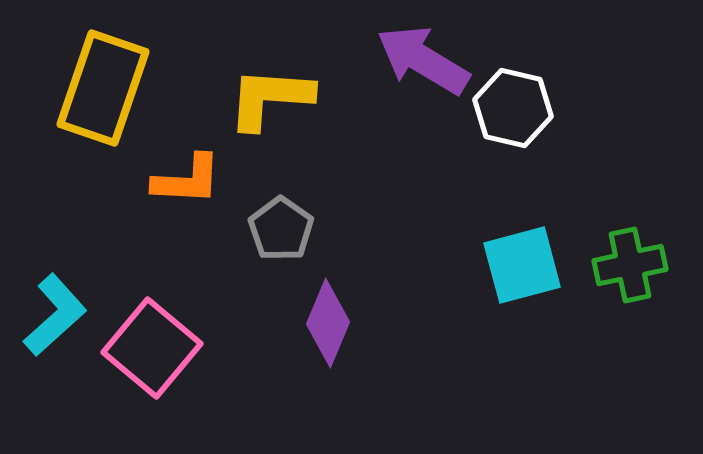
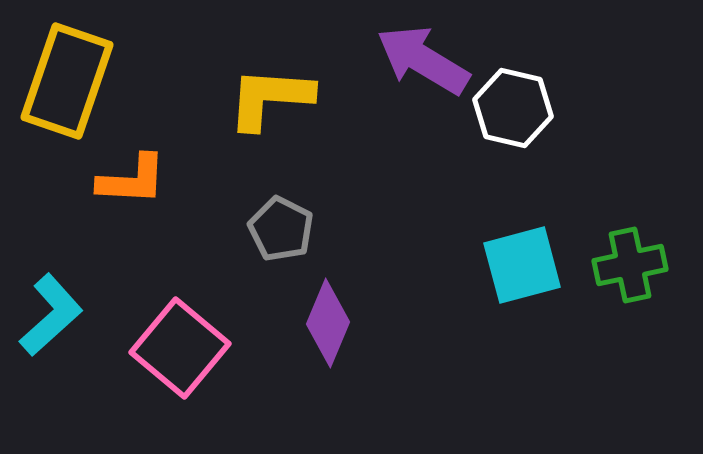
yellow rectangle: moved 36 px left, 7 px up
orange L-shape: moved 55 px left
gray pentagon: rotated 8 degrees counterclockwise
cyan L-shape: moved 4 px left
pink square: moved 28 px right
